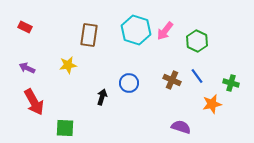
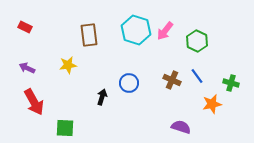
brown rectangle: rotated 15 degrees counterclockwise
